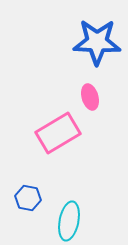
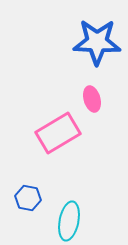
pink ellipse: moved 2 px right, 2 px down
